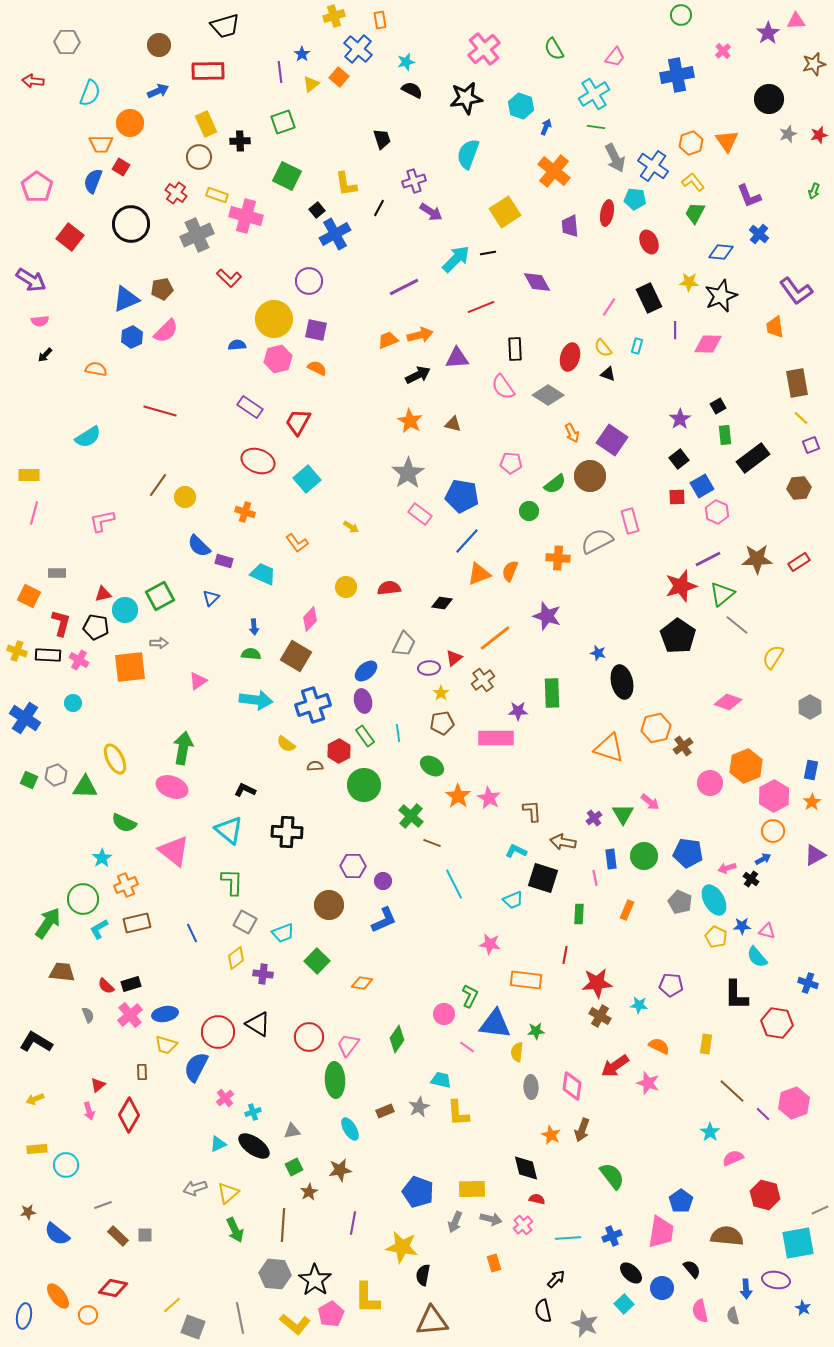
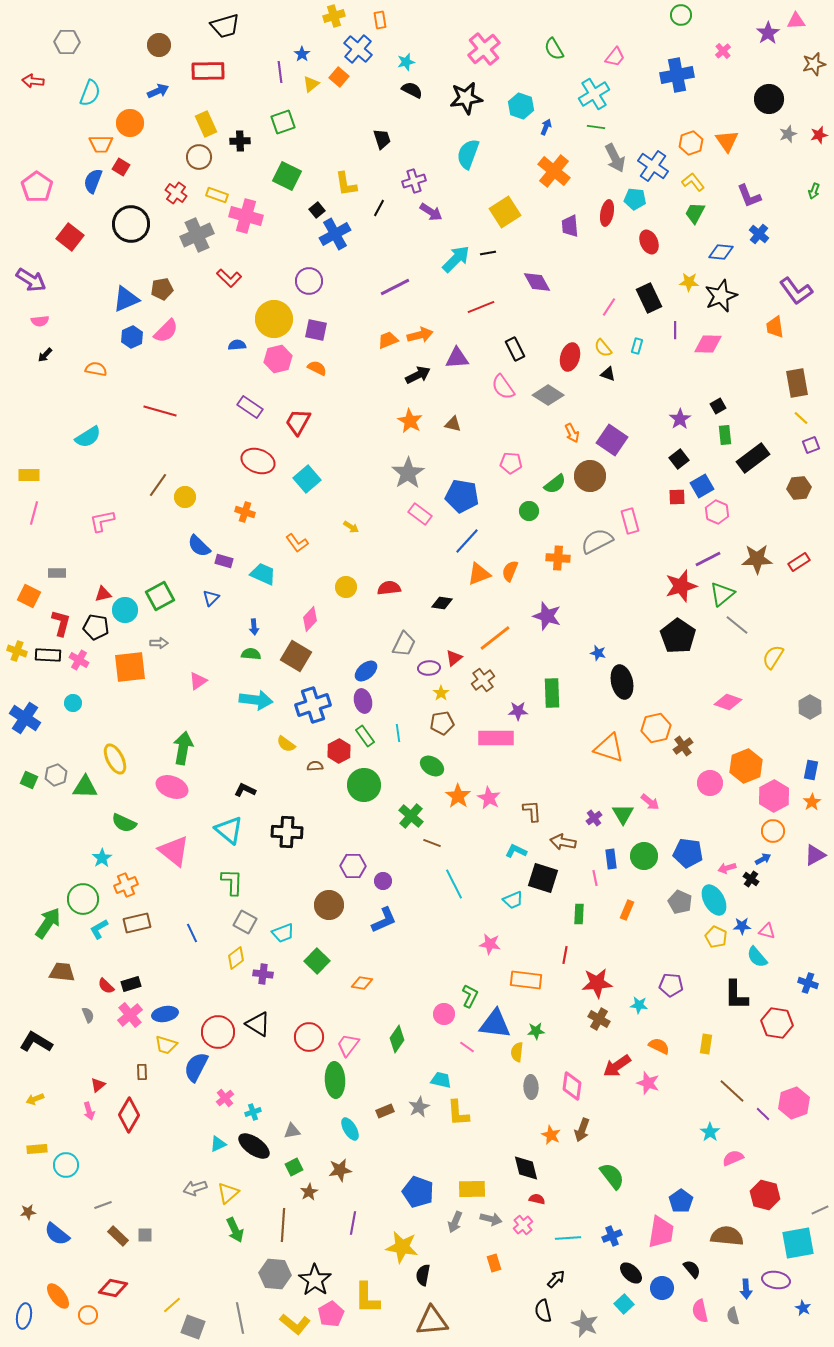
purple line at (404, 287): moved 9 px left
black rectangle at (515, 349): rotated 25 degrees counterclockwise
brown cross at (600, 1016): moved 1 px left, 3 px down
red arrow at (615, 1066): moved 2 px right
